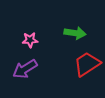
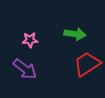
green arrow: moved 1 px down
purple arrow: rotated 110 degrees counterclockwise
